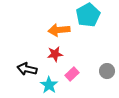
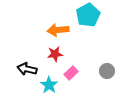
orange arrow: moved 1 px left
pink rectangle: moved 1 px left, 1 px up
